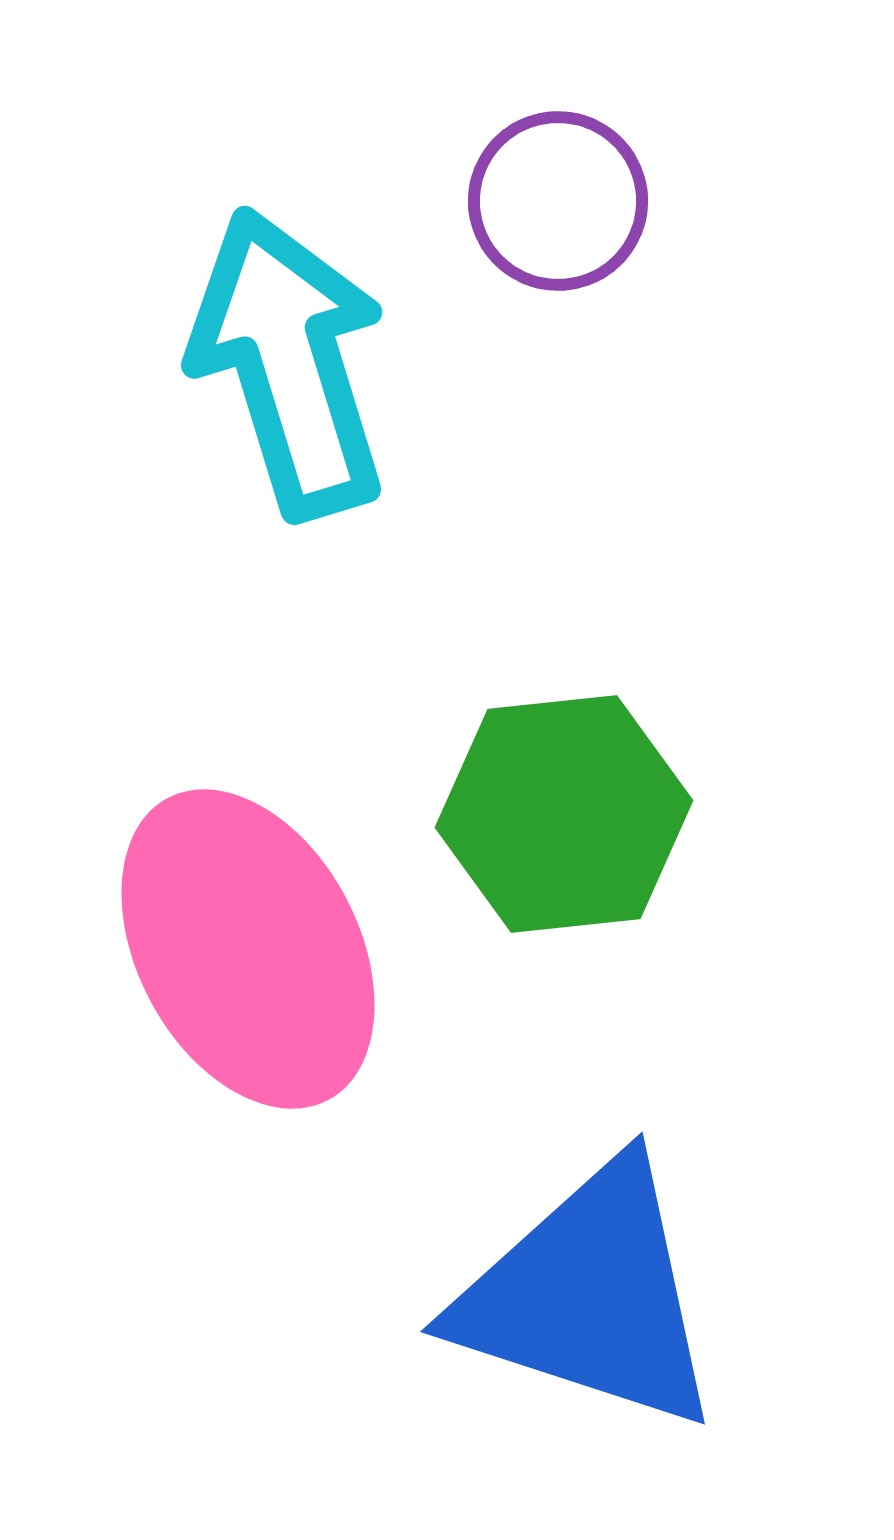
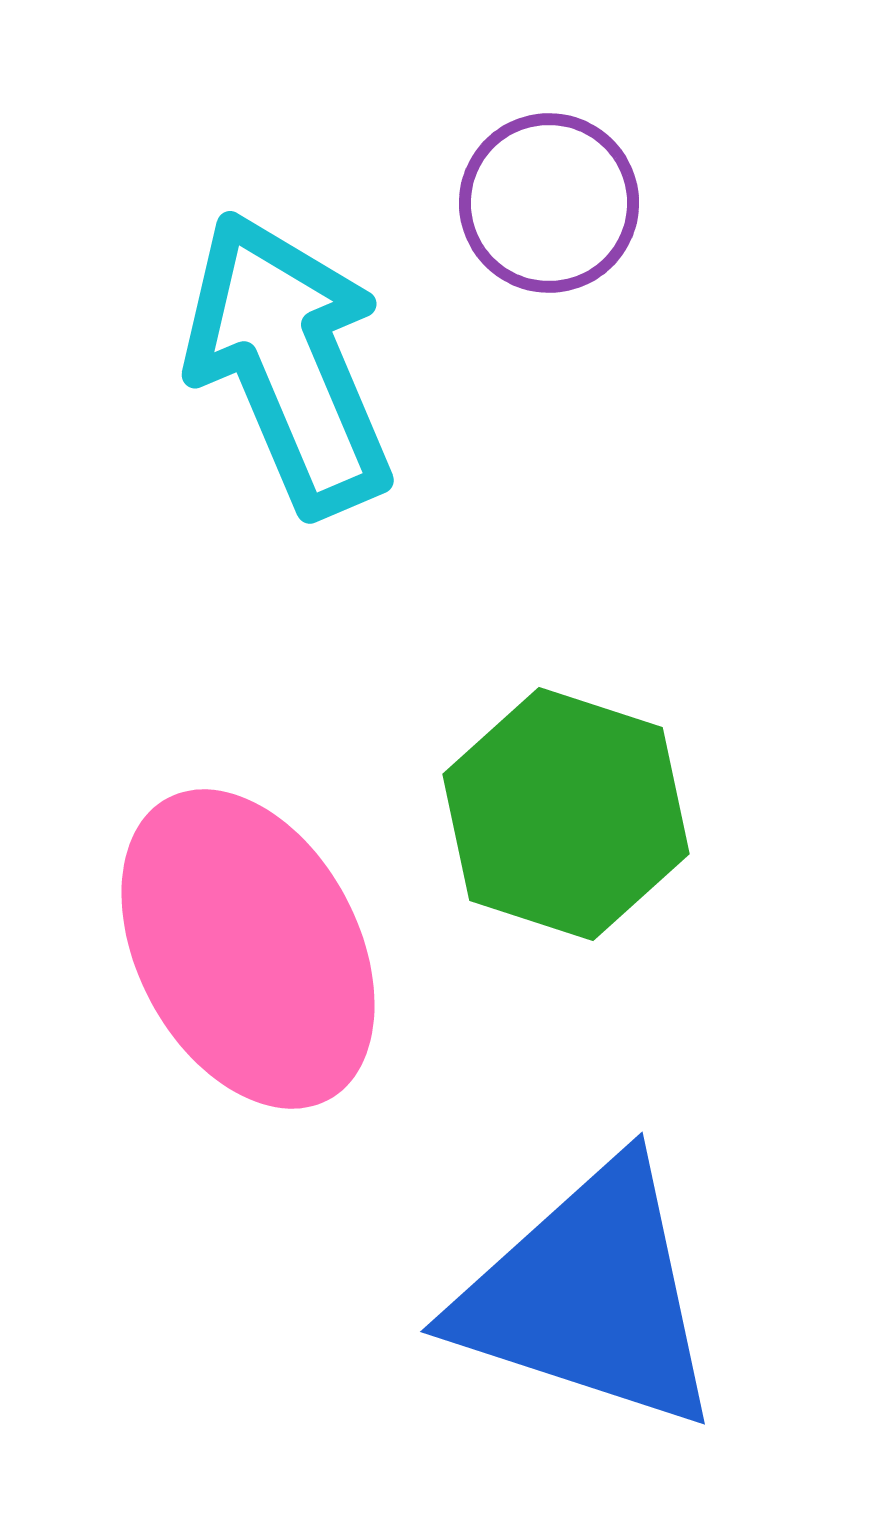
purple circle: moved 9 px left, 2 px down
cyan arrow: rotated 6 degrees counterclockwise
green hexagon: moved 2 px right; rotated 24 degrees clockwise
